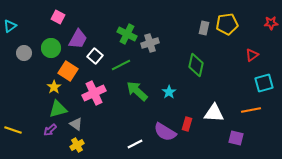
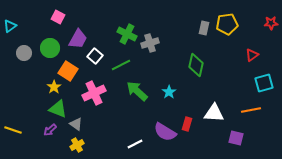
green circle: moved 1 px left
green triangle: rotated 36 degrees clockwise
